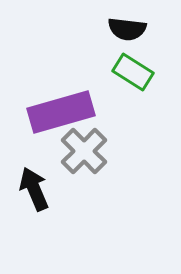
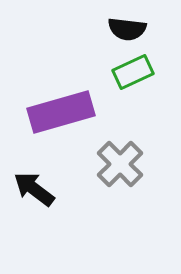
green rectangle: rotated 57 degrees counterclockwise
gray cross: moved 36 px right, 13 px down
black arrow: rotated 30 degrees counterclockwise
